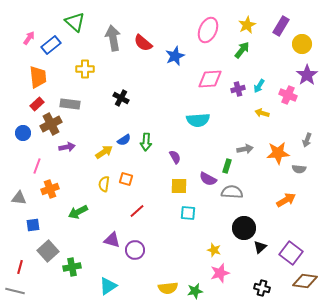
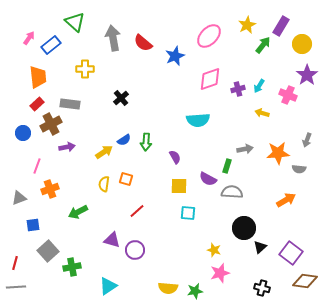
pink ellipse at (208, 30): moved 1 px right, 6 px down; rotated 20 degrees clockwise
green arrow at (242, 50): moved 21 px right, 5 px up
pink diamond at (210, 79): rotated 15 degrees counterclockwise
black cross at (121, 98): rotated 21 degrees clockwise
gray triangle at (19, 198): rotated 28 degrees counterclockwise
red line at (20, 267): moved 5 px left, 4 px up
yellow semicircle at (168, 288): rotated 12 degrees clockwise
gray line at (15, 291): moved 1 px right, 4 px up; rotated 18 degrees counterclockwise
